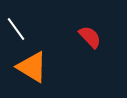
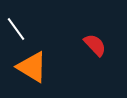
red semicircle: moved 5 px right, 8 px down
